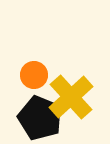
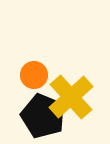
black pentagon: moved 3 px right, 2 px up
